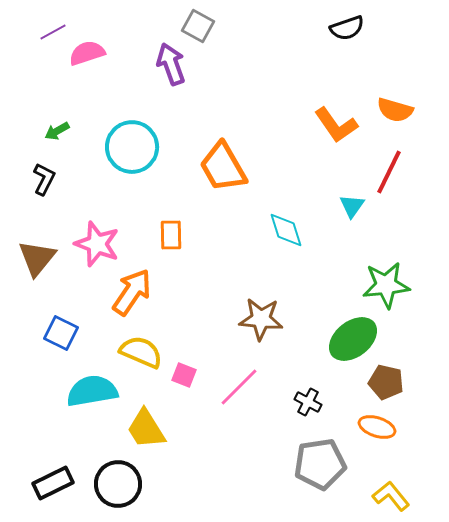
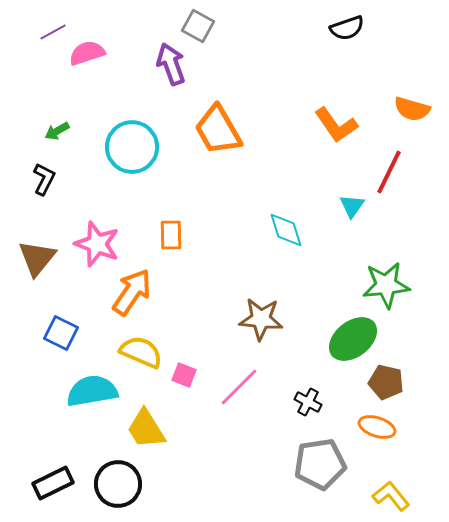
orange semicircle: moved 17 px right, 1 px up
orange trapezoid: moved 5 px left, 37 px up
